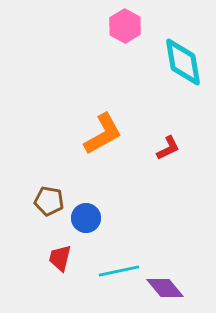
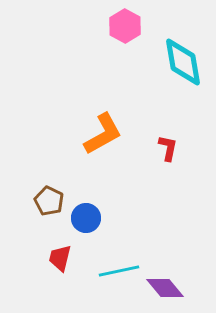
red L-shape: rotated 52 degrees counterclockwise
brown pentagon: rotated 16 degrees clockwise
